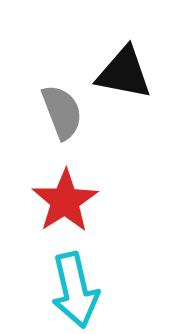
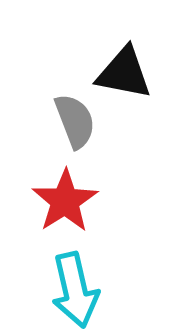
gray semicircle: moved 13 px right, 9 px down
